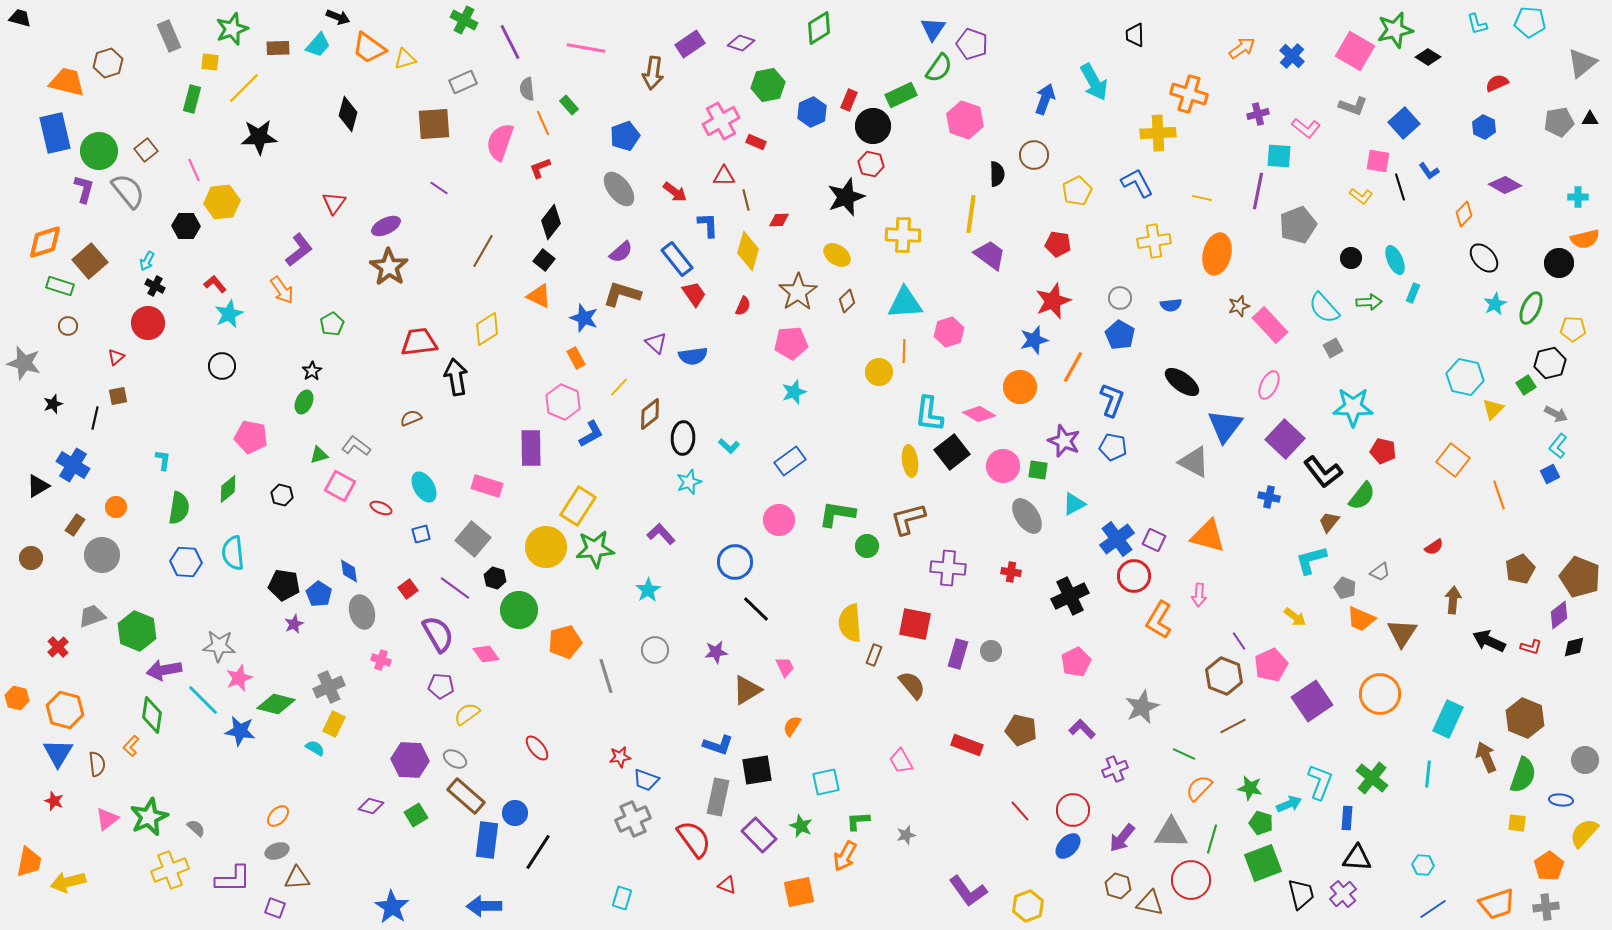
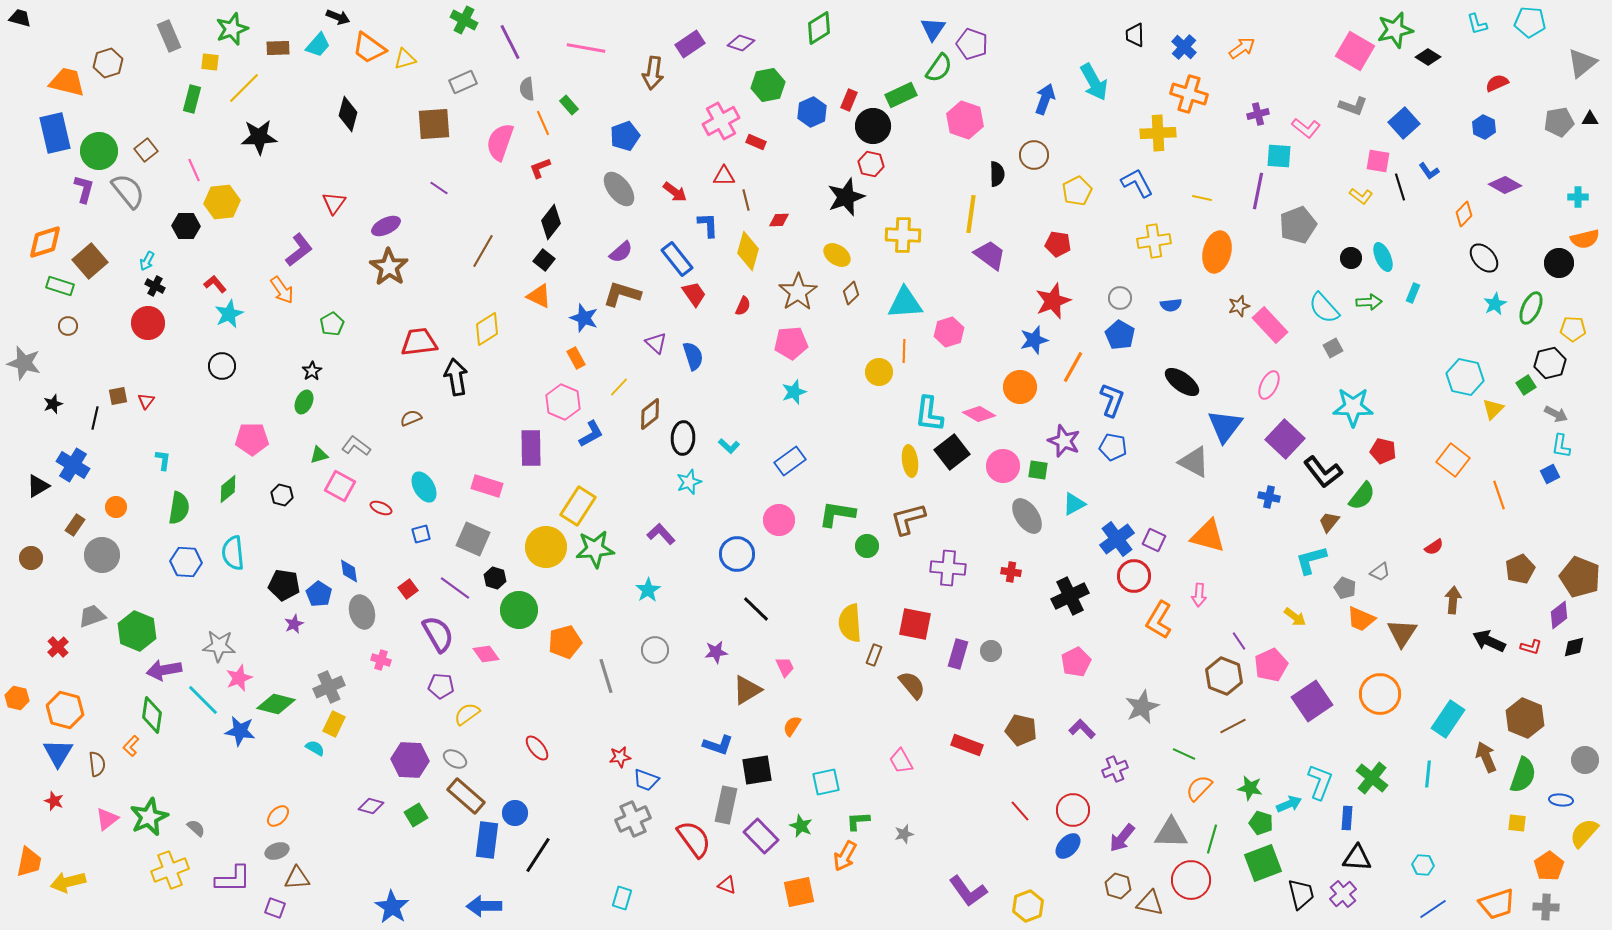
blue cross at (1292, 56): moved 108 px left, 9 px up
orange ellipse at (1217, 254): moved 2 px up
cyan ellipse at (1395, 260): moved 12 px left, 3 px up
brown diamond at (847, 301): moved 4 px right, 8 px up
blue semicircle at (693, 356): rotated 100 degrees counterclockwise
red triangle at (116, 357): moved 30 px right, 44 px down; rotated 12 degrees counterclockwise
pink pentagon at (251, 437): moved 1 px right, 2 px down; rotated 12 degrees counterclockwise
cyan L-shape at (1558, 446): moved 3 px right; rotated 30 degrees counterclockwise
gray square at (473, 539): rotated 16 degrees counterclockwise
blue circle at (735, 562): moved 2 px right, 8 px up
cyan rectangle at (1448, 719): rotated 9 degrees clockwise
gray rectangle at (718, 797): moved 8 px right, 8 px down
purple rectangle at (759, 835): moved 2 px right, 1 px down
gray star at (906, 835): moved 2 px left, 1 px up
black line at (538, 852): moved 3 px down
gray cross at (1546, 907): rotated 10 degrees clockwise
